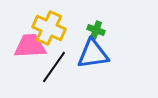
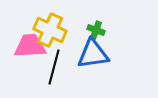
yellow cross: moved 1 px right, 2 px down
black line: rotated 20 degrees counterclockwise
